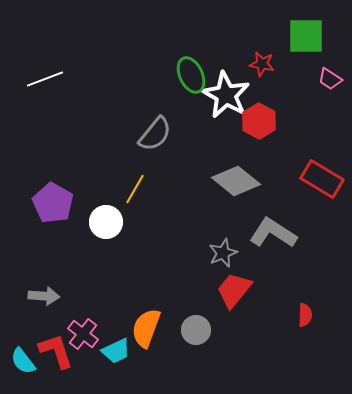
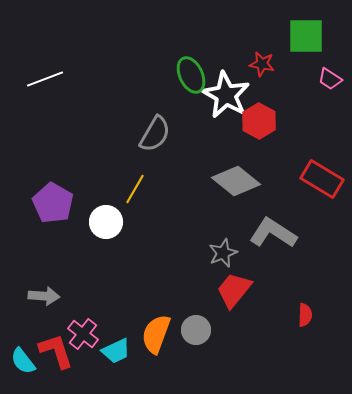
gray semicircle: rotated 9 degrees counterclockwise
orange semicircle: moved 10 px right, 6 px down
